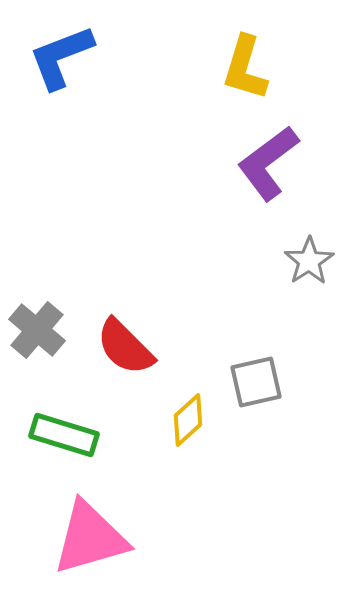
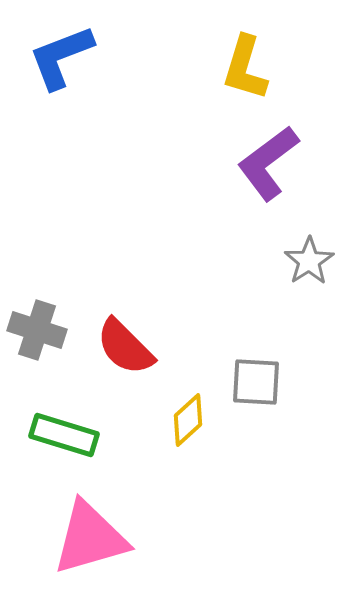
gray cross: rotated 22 degrees counterclockwise
gray square: rotated 16 degrees clockwise
